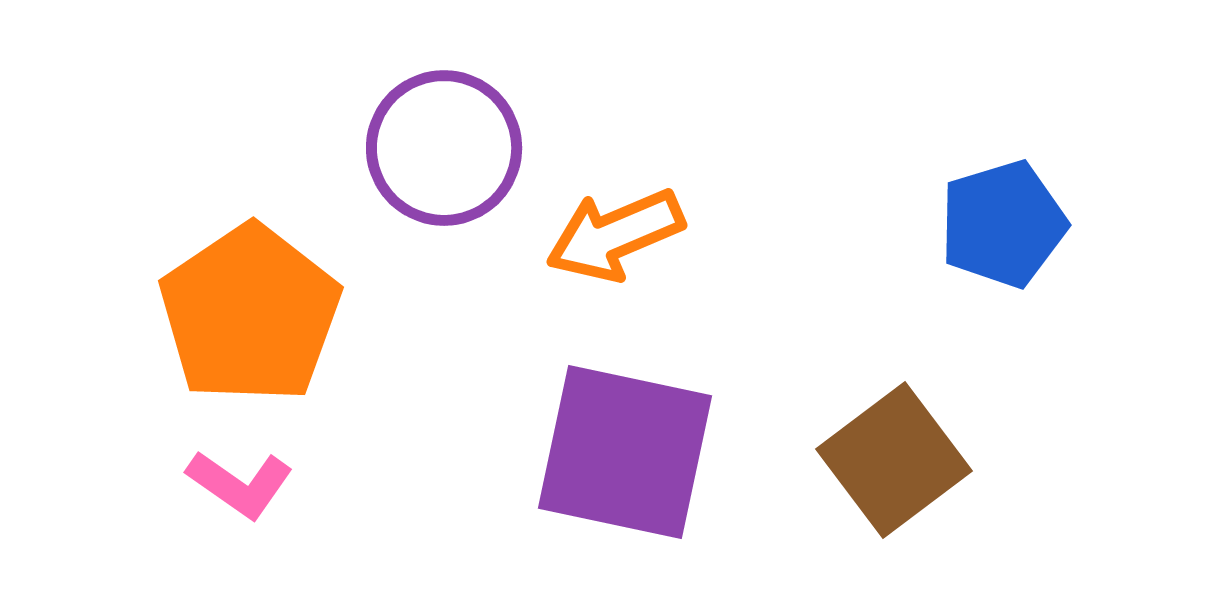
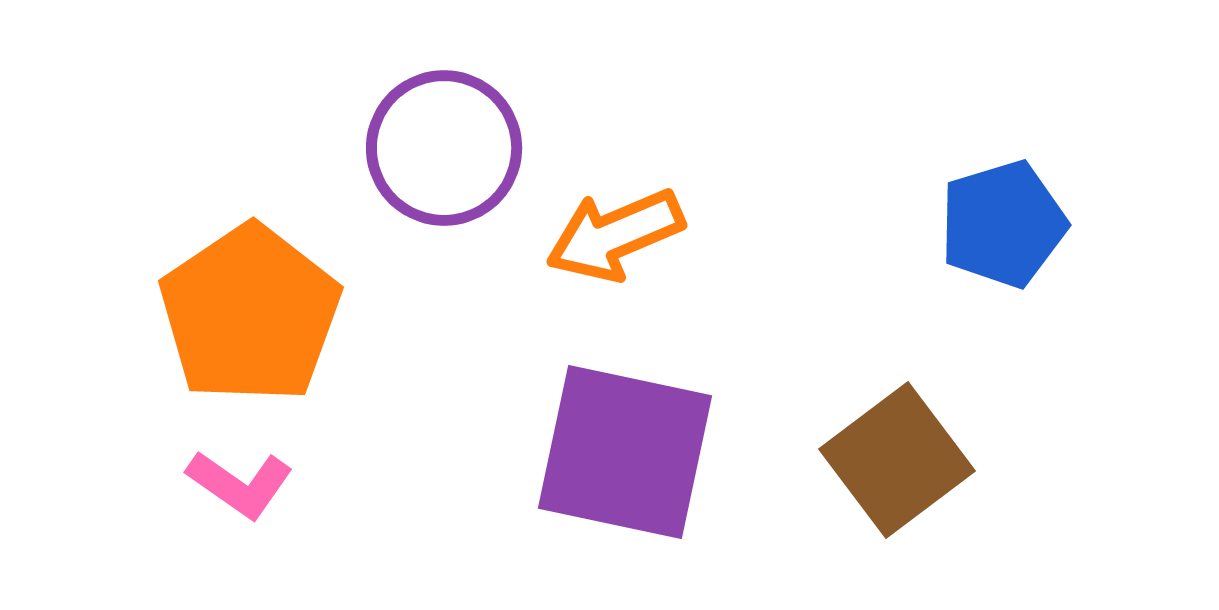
brown square: moved 3 px right
